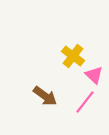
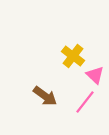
pink triangle: moved 1 px right
